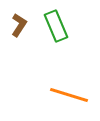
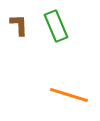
brown L-shape: rotated 35 degrees counterclockwise
